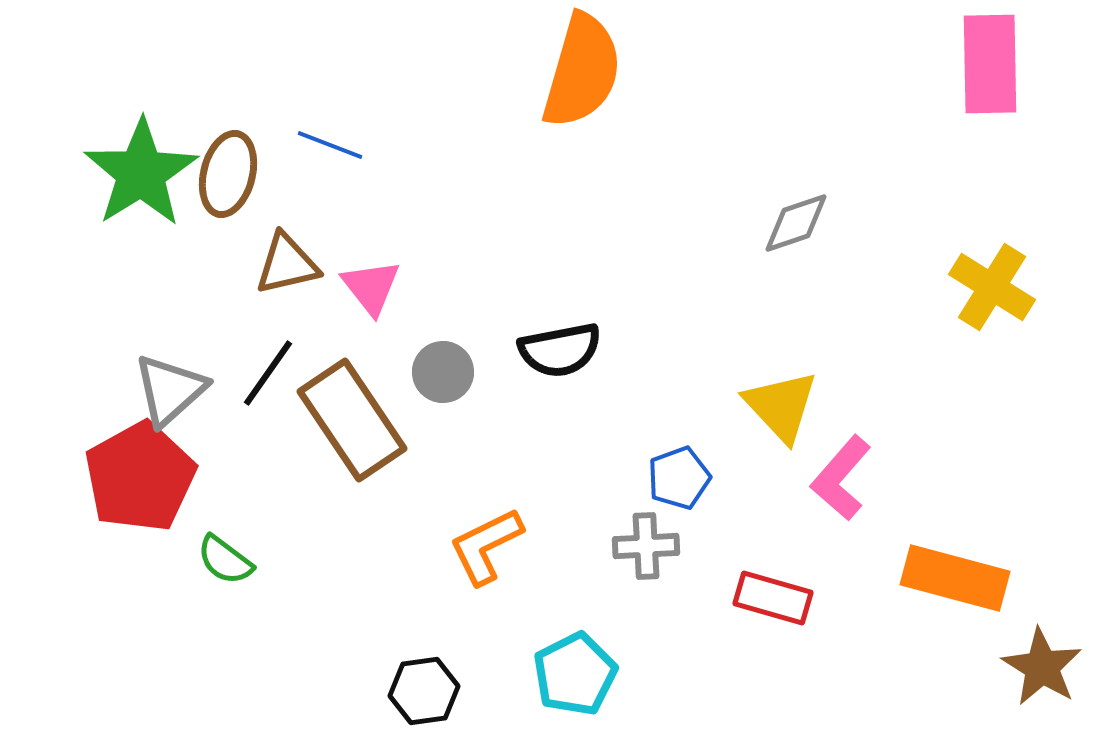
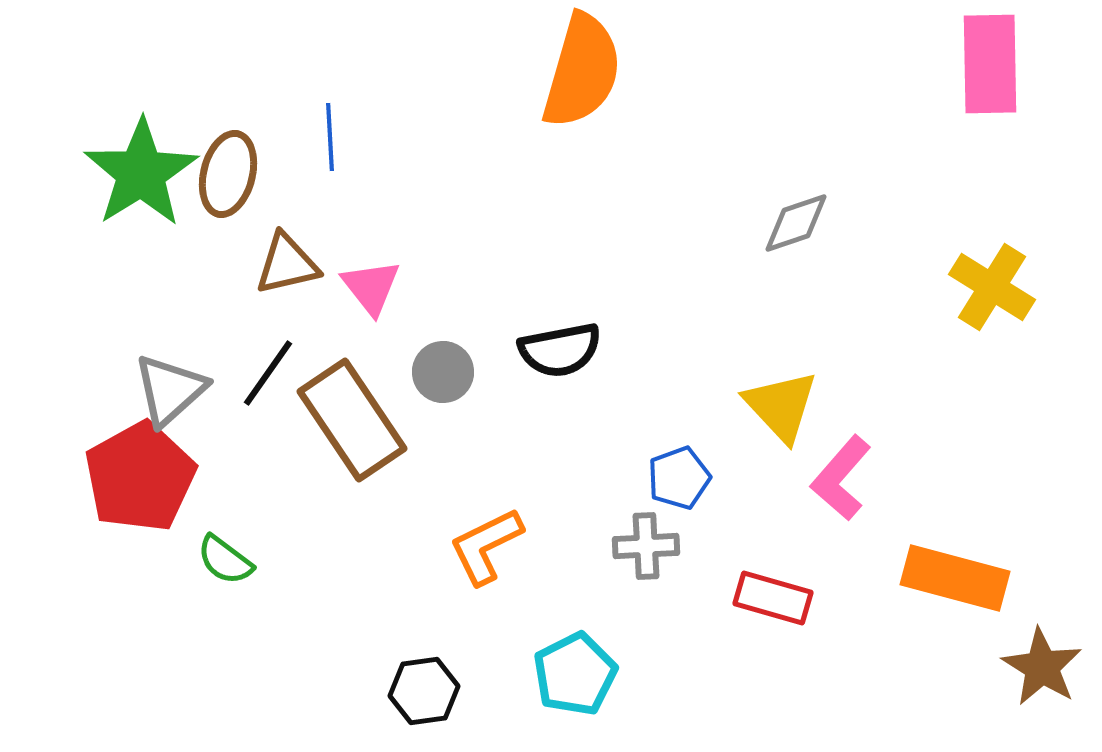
blue line: moved 8 px up; rotated 66 degrees clockwise
